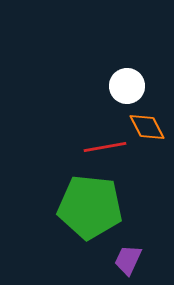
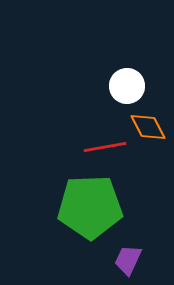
orange diamond: moved 1 px right
green pentagon: rotated 8 degrees counterclockwise
